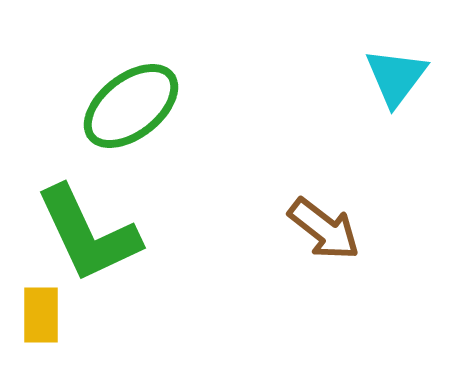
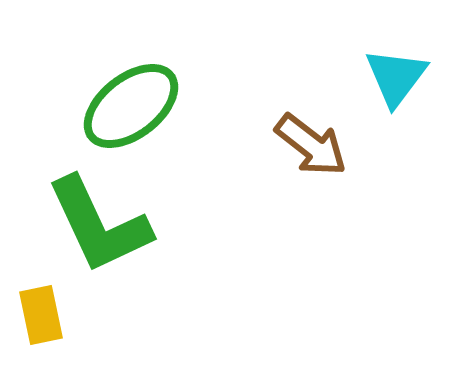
brown arrow: moved 13 px left, 84 px up
green L-shape: moved 11 px right, 9 px up
yellow rectangle: rotated 12 degrees counterclockwise
